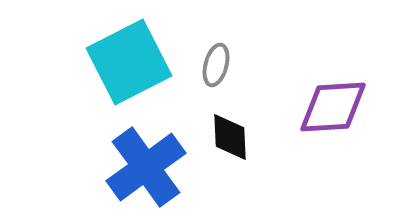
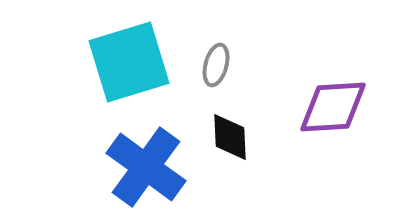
cyan square: rotated 10 degrees clockwise
blue cross: rotated 18 degrees counterclockwise
